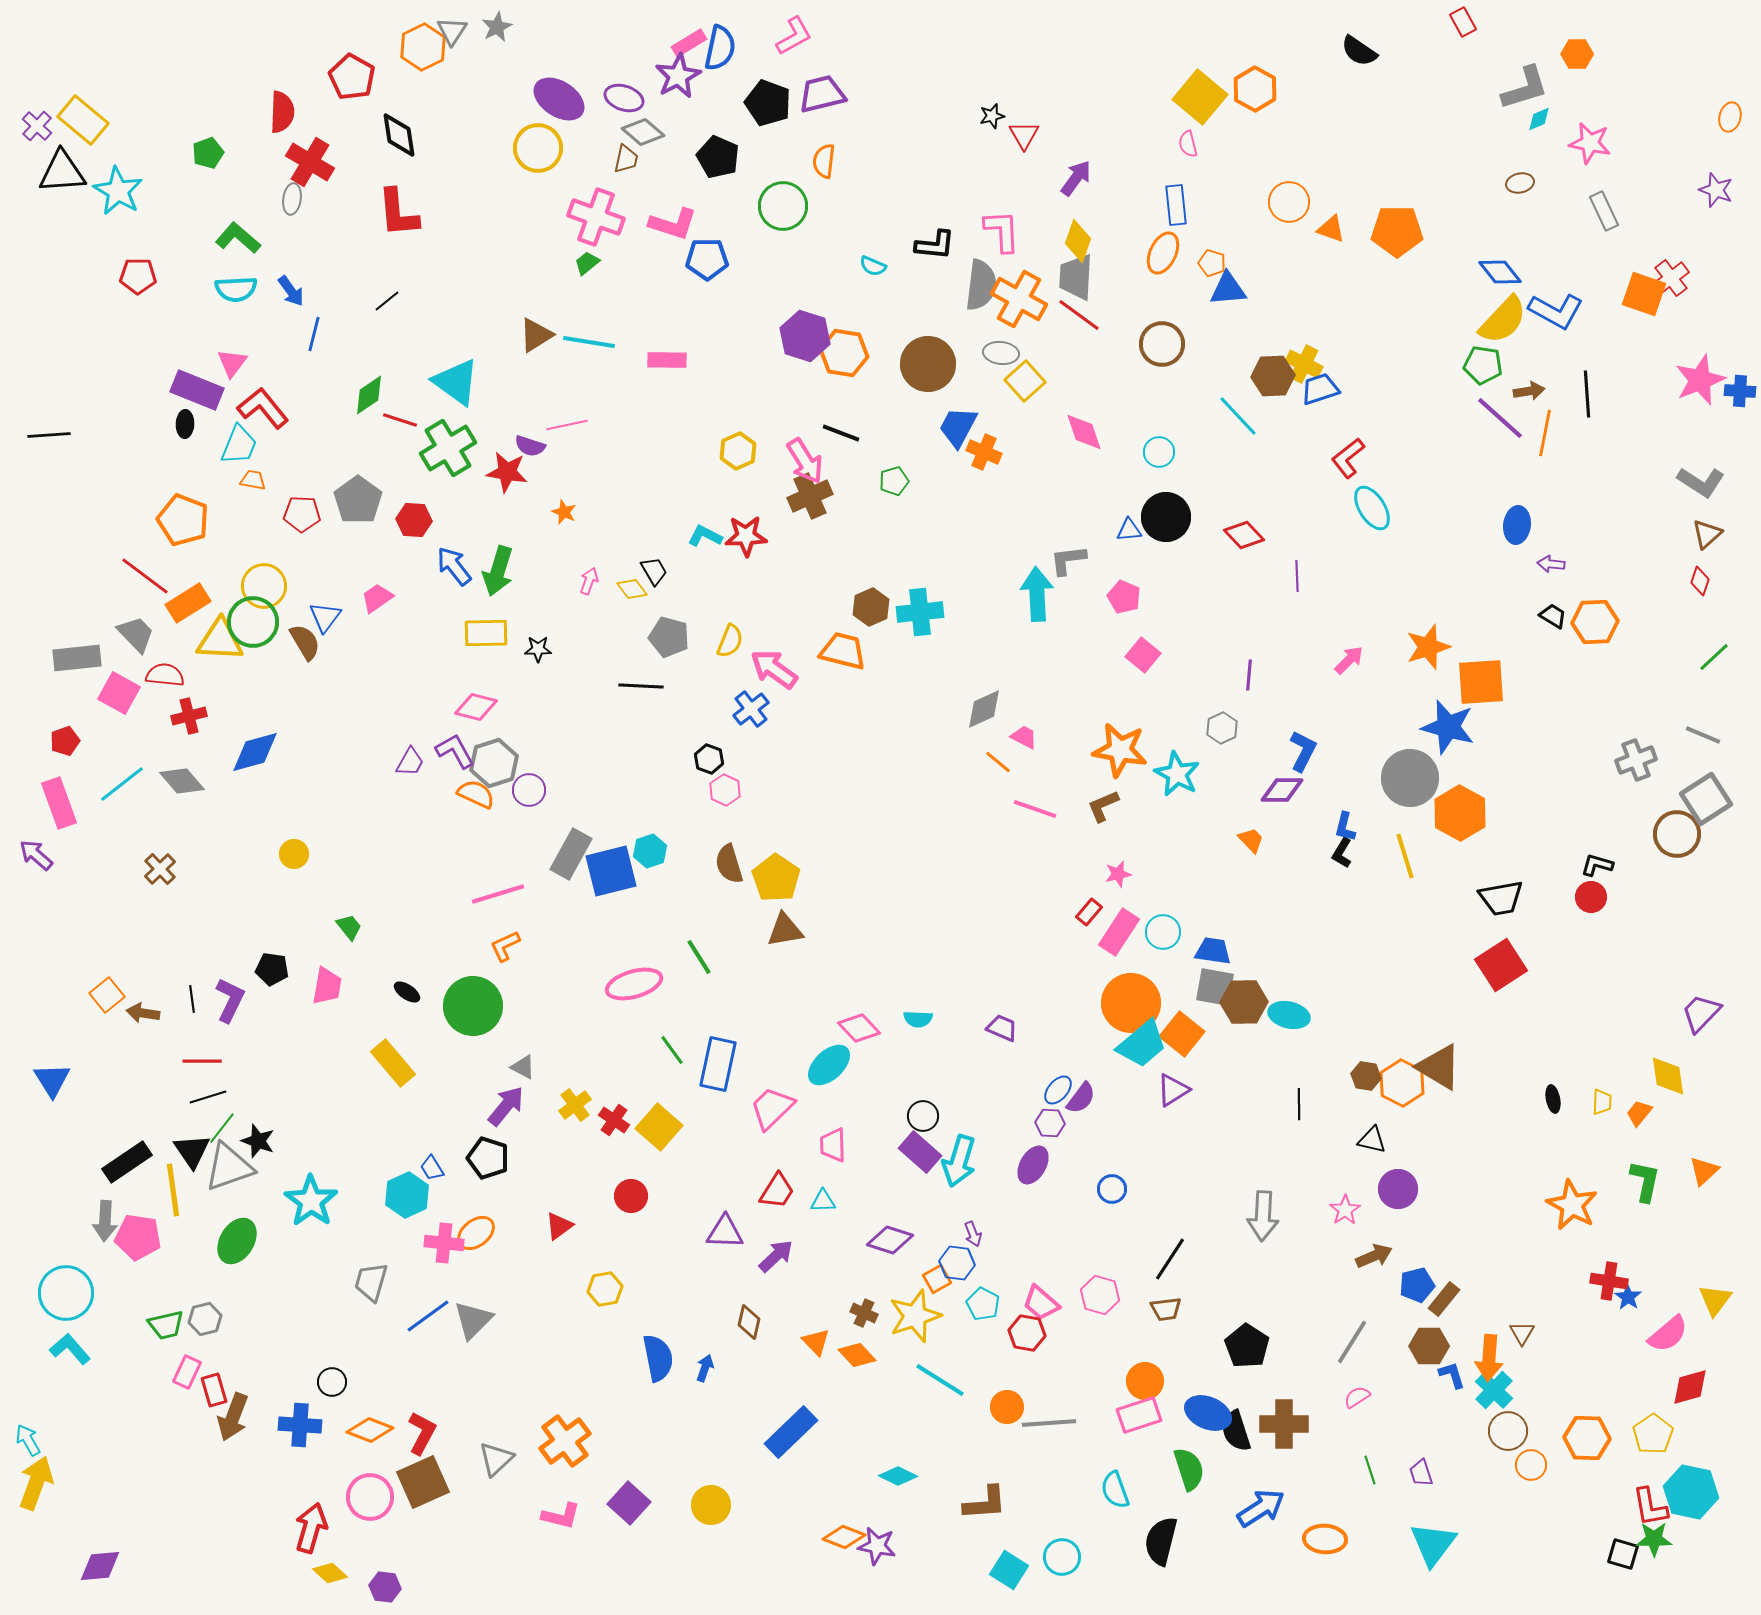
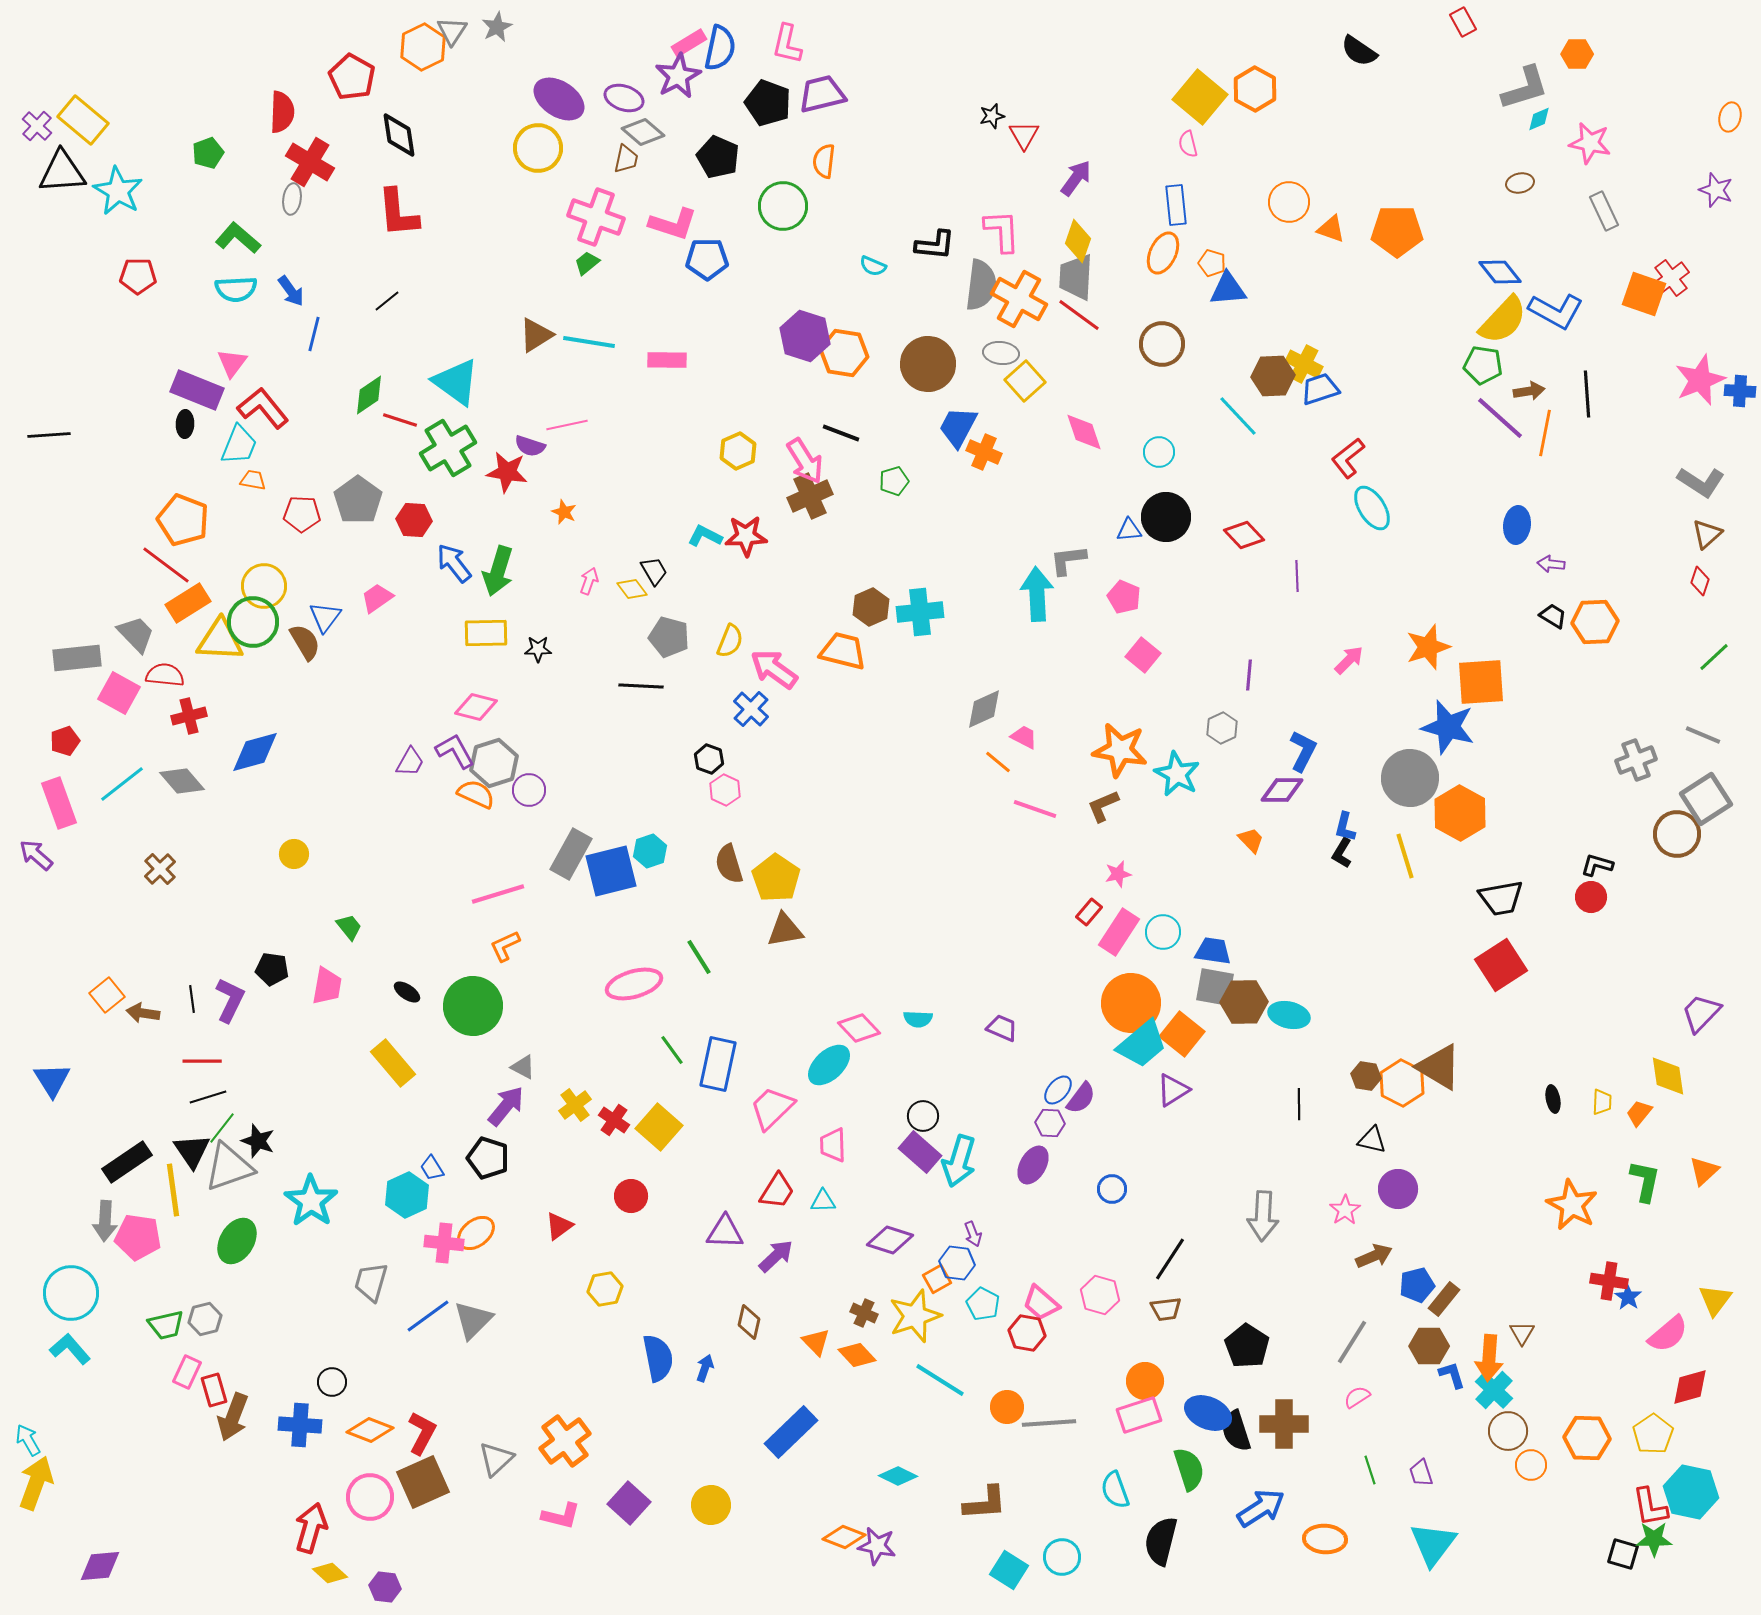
pink L-shape at (794, 36): moved 7 px left, 8 px down; rotated 132 degrees clockwise
blue arrow at (454, 566): moved 3 px up
red line at (145, 576): moved 21 px right, 11 px up
blue cross at (751, 709): rotated 9 degrees counterclockwise
cyan circle at (66, 1293): moved 5 px right
